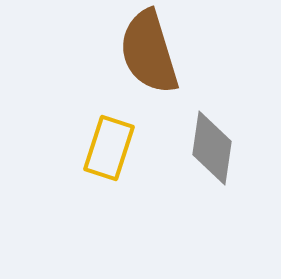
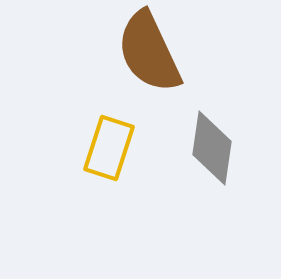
brown semicircle: rotated 8 degrees counterclockwise
